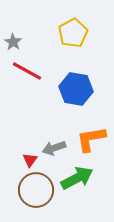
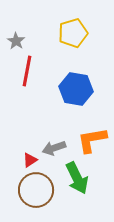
yellow pentagon: rotated 12 degrees clockwise
gray star: moved 3 px right, 1 px up
red line: rotated 72 degrees clockwise
orange L-shape: moved 1 px right, 1 px down
red triangle: rotated 21 degrees clockwise
green arrow: rotated 92 degrees clockwise
